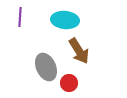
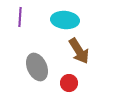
gray ellipse: moved 9 px left
